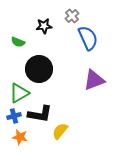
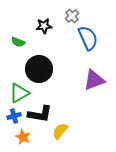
orange star: moved 3 px right; rotated 14 degrees clockwise
